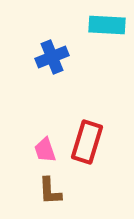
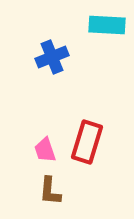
brown L-shape: rotated 8 degrees clockwise
